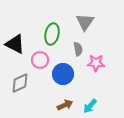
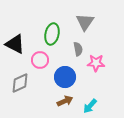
blue circle: moved 2 px right, 3 px down
brown arrow: moved 4 px up
